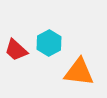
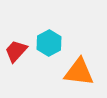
red trapezoid: moved 1 px down; rotated 90 degrees clockwise
